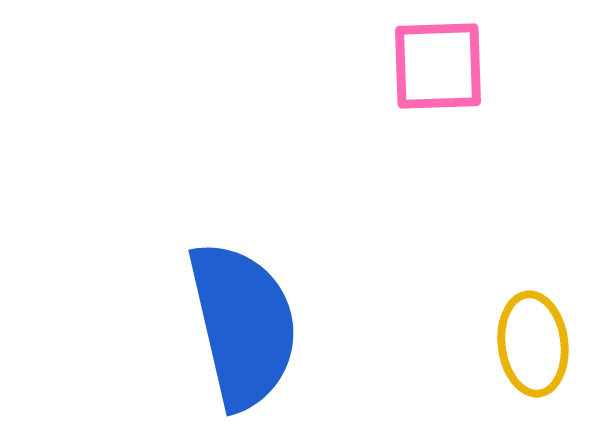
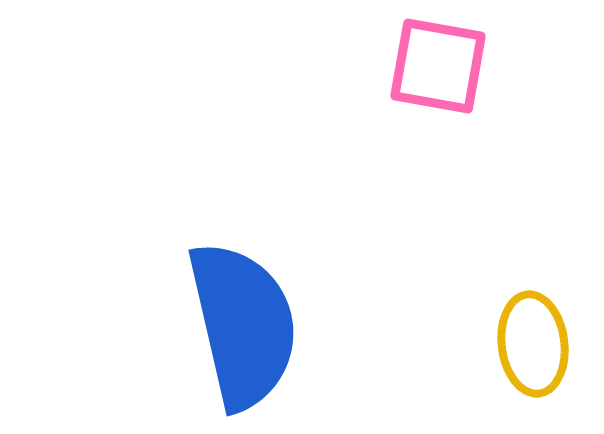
pink square: rotated 12 degrees clockwise
